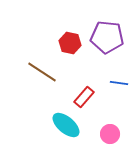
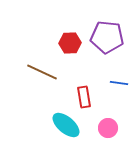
red hexagon: rotated 15 degrees counterclockwise
brown line: rotated 8 degrees counterclockwise
red rectangle: rotated 50 degrees counterclockwise
pink circle: moved 2 px left, 6 px up
